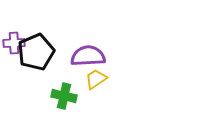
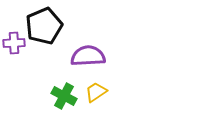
black pentagon: moved 8 px right, 26 px up
yellow trapezoid: moved 13 px down
green cross: rotated 15 degrees clockwise
